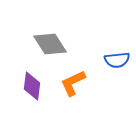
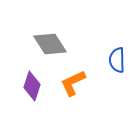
blue semicircle: rotated 95 degrees clockwise
purple diamond: rotated 12 degrees clockwise
